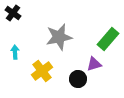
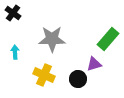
gray star: moved 7 px left, 2 px down; rotated 12 degrees clockwise
yellow cross: moved 2 px right, 4 px down; rotated 30 degrees counterclockwise
